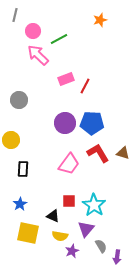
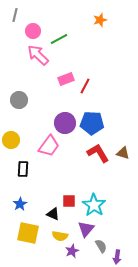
pink trapezoid: moved 20 px left, 18 px up
black triangle: moved 2 px up
